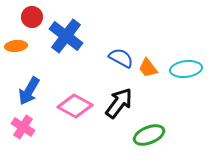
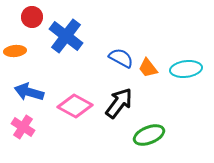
orange ellipse: moved 1 px left, 5 px down
blue arrow: moved 1 px down; rotated 76 degrees clockwise
